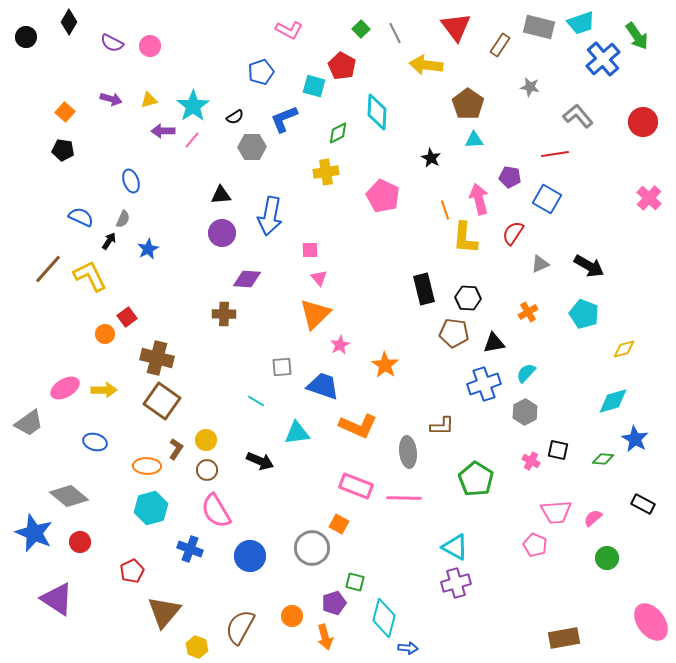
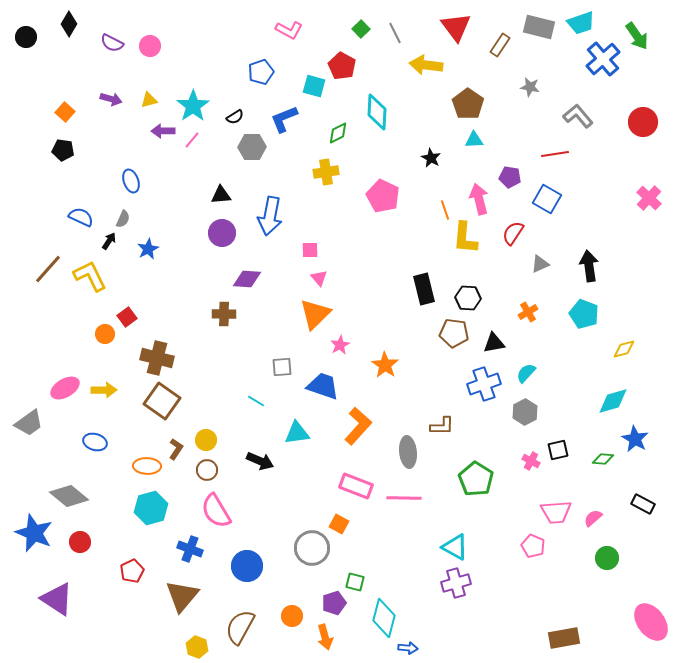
black diamond at (69, 22): moved 2 px down
black arrow at (589, 266): rotated 128 degrees counterclockwise
orange L-shape at (358, 426): rotated 72 degrees counterclockwise
black square at (558, 450): rotated 25 degrees counterclockwise
pink pentagon at (535, 545): moved 2 px left, 1 px down
blue circle at (250, 556): moved 3 px left, 10 px down
brown triangle at (164, 612): moved 18 px right, 16 px up
